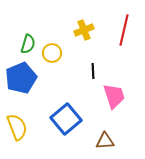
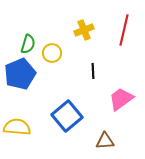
blue pentagon: moved 1 px left, 4 px up
pink trapezoid: moved 7 px right, 3 px down; rotated 108 degrees counterclockwise
blue square: moved 1 px right, 3 px up
yellow semicircle: rotated 64 degrees counterclockwise
